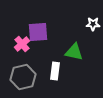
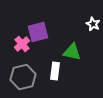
white star: rotated 24 degrees clockwise
purple square: rotated 10 degrees counterclockwise
green triangle: moved 2 px left
